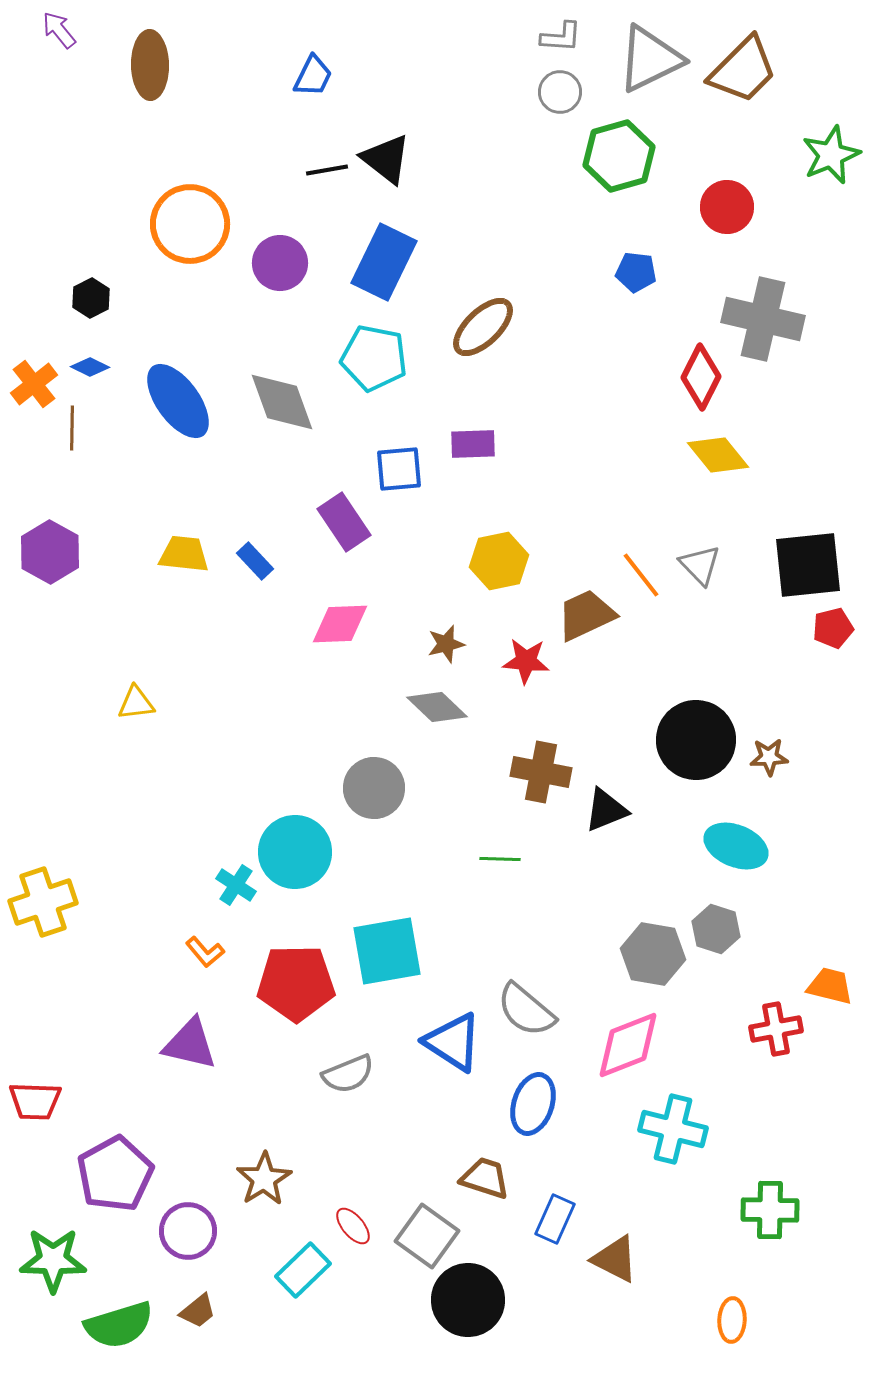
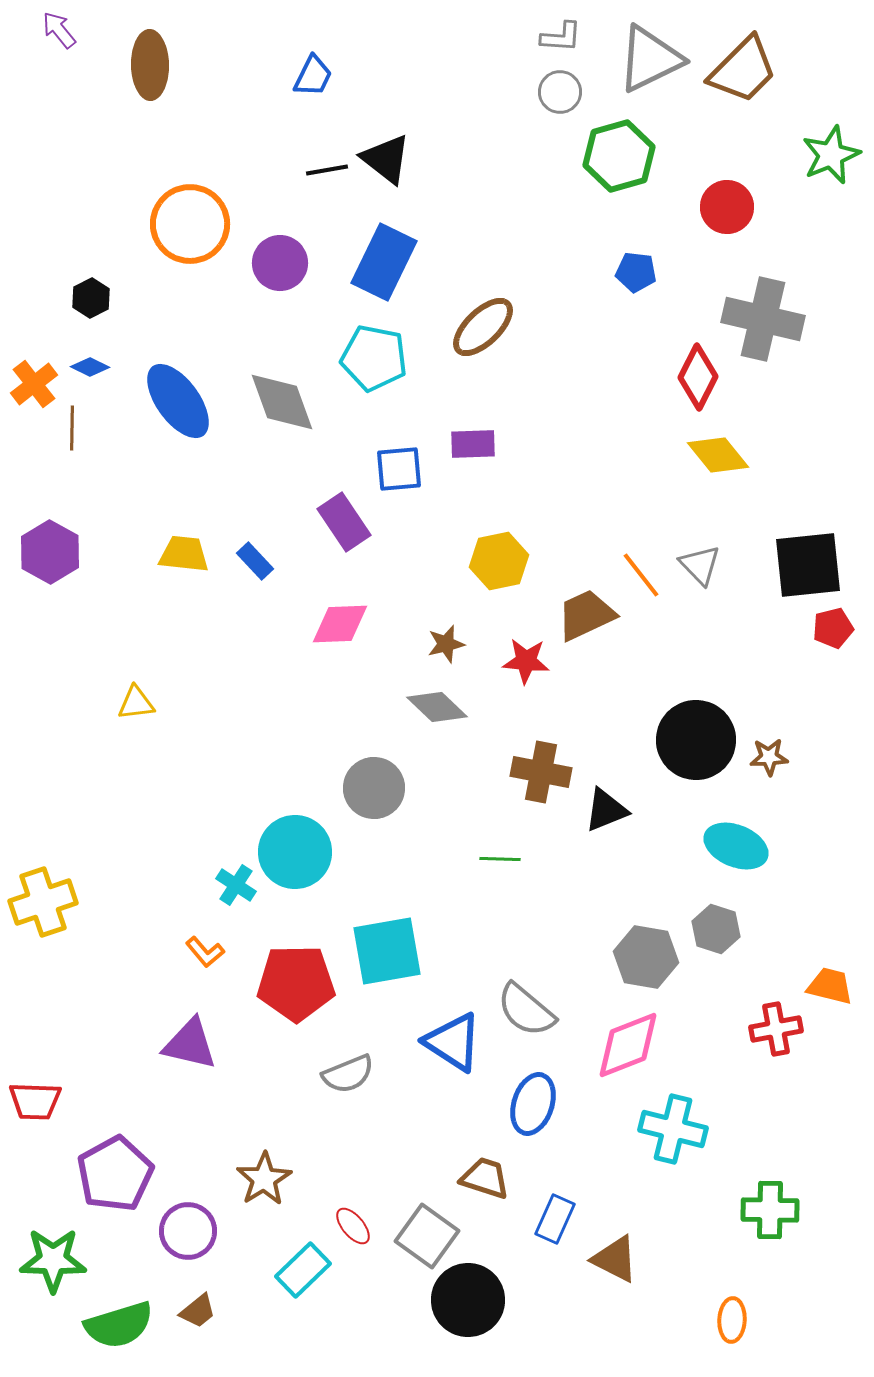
red diamond at (701, 377): moved 3 px left
gray hexagon at (653, 954): moved 7 px left, 3 px down
